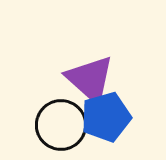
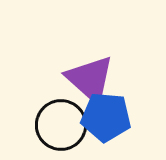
blue pentagon: rotated 21 degrees clockwise
